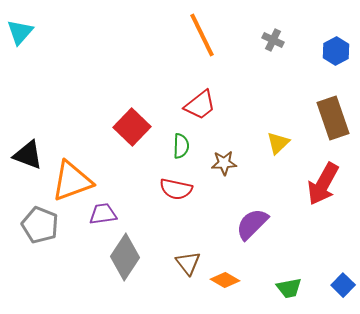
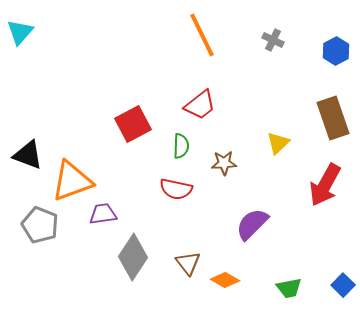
red square: moved 1 px right, 3 px up; rotated 18 degrees clockwise
red arrow: moved 2 px right, 1 px down
gray diamond: moved 8 px right
